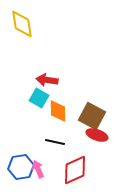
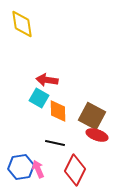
black line: moved 1 px down
red diamond: rotated 40 degrees counterclockwise
